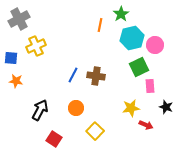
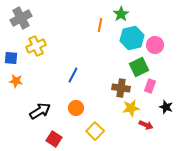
gray cross: moved 2 px right, 1 px up
brown cross: moved 25 px right, 12 px down
pink rectangle: rotated 24 degrees clockwise
black arrow: moved 1 px down; rotated 30 degrees clockwise
